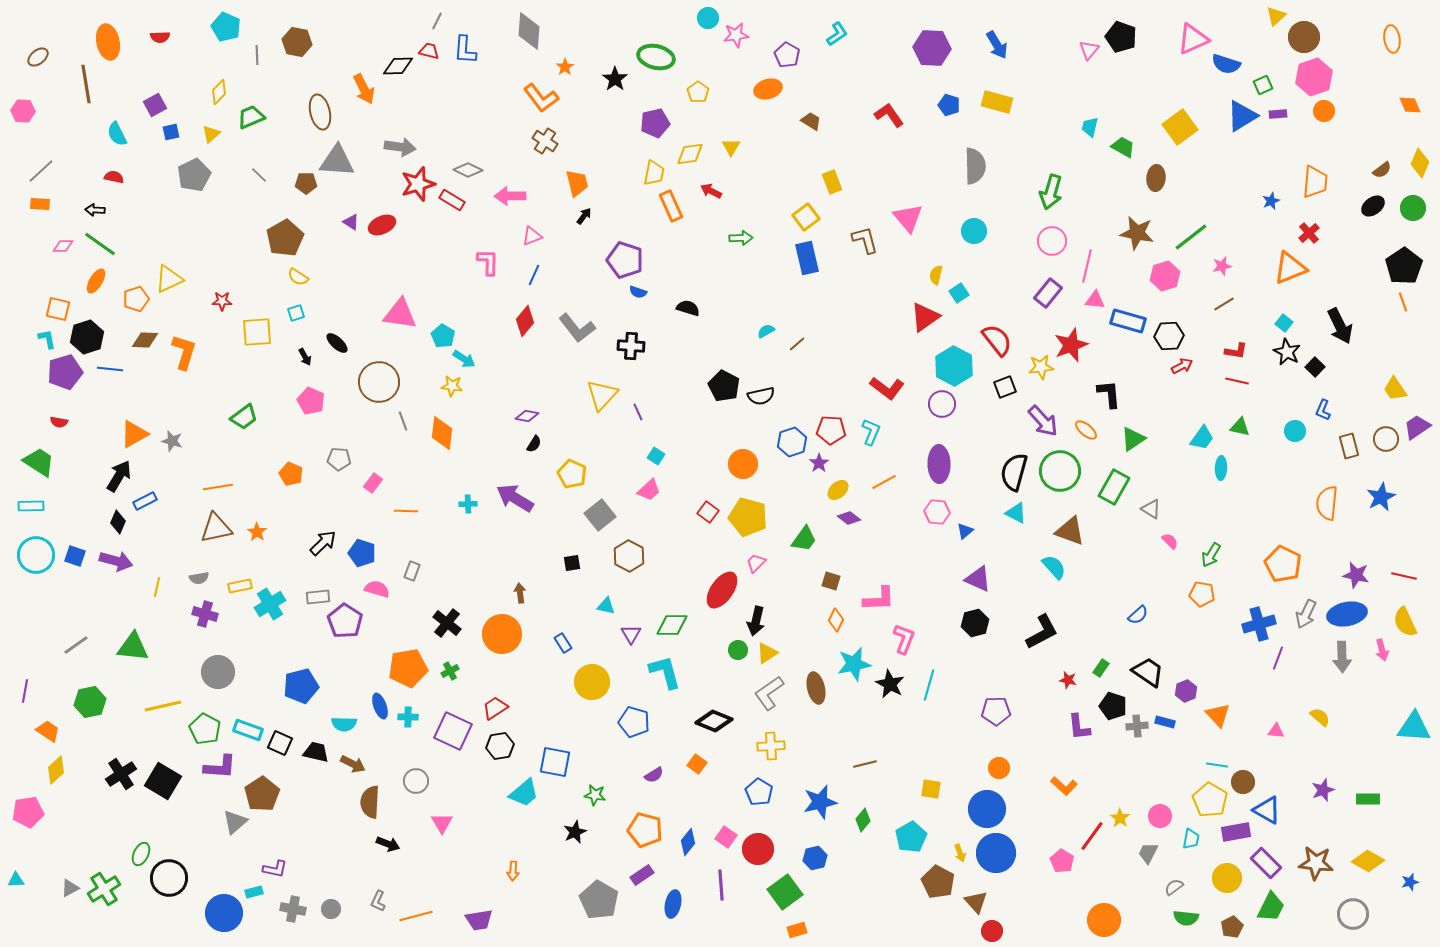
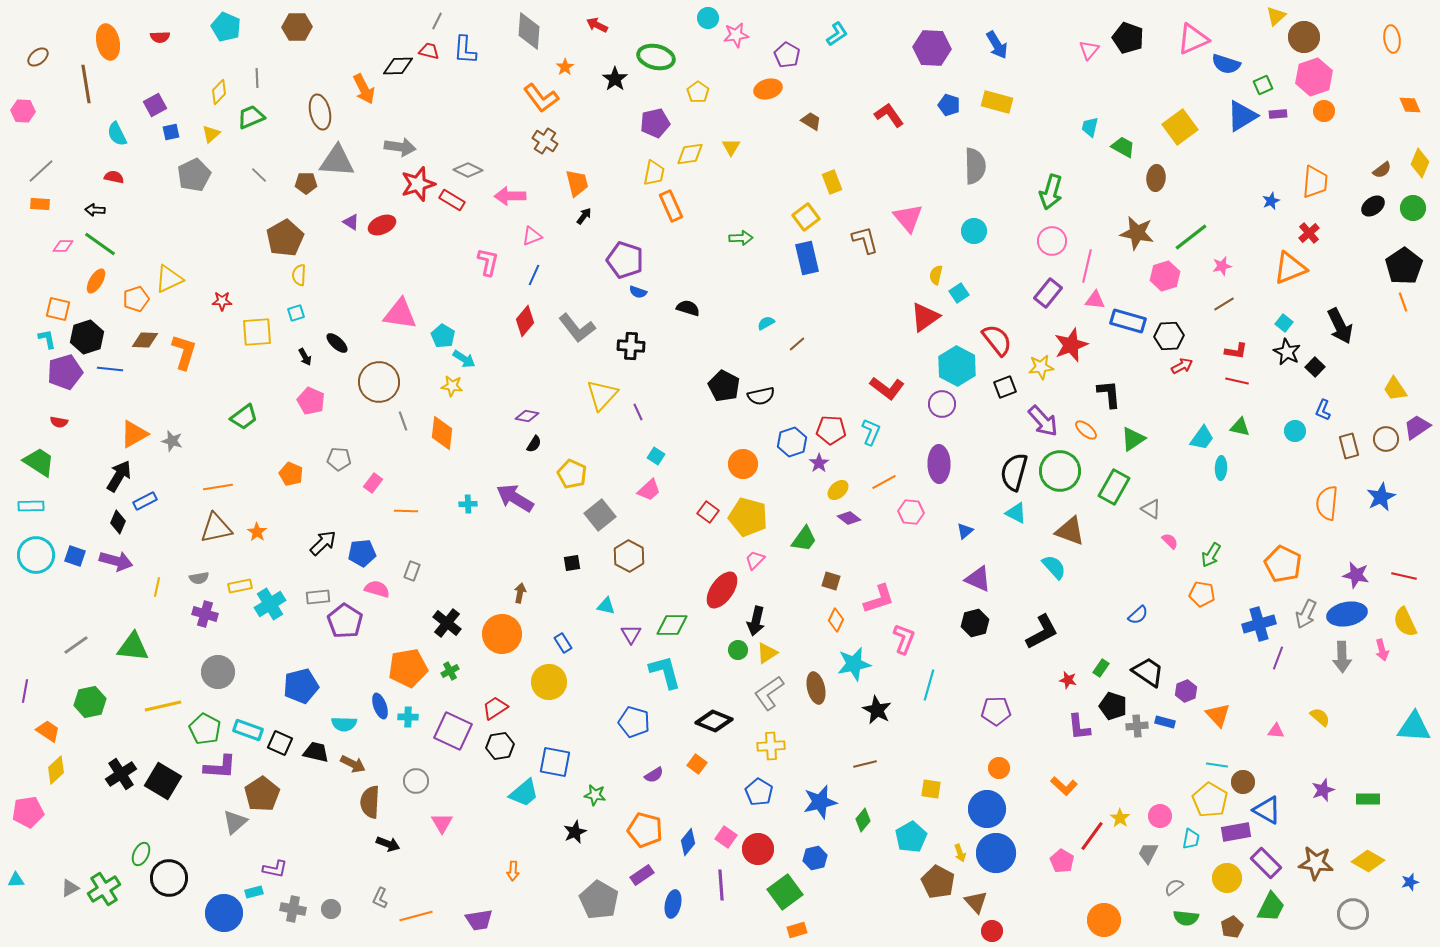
black pentagon at (1121, 37): moved 7 px right, 1 px down
brown hexagon at (297, 42): moved 15 px up; rotated 12 degrees counterclockwise
gray line at (257, 55): moved 23 px down
red arrow at (711, 191): moved 114 px left, 166 px up
pink L-shape at (488, 262): rotated 12 degrees clockwise
yellow semicircle at (298, 277): moved 1 px right, 2 px up; rotated 60 degrees clockwise
cyan semicircle at (766, 331): moved 8 px up
cyan hexagon at (954, 366): moved 3 px right
pink hexagon at (937, 512): moved 26 px left
blue pentagon at (362, 553): rotated 24 degrees counterclockwise
pink trapezoid at (756, 563): moved 1 px left, 3 px up
brown arrow at (520, 593): rotated 18 degrees clockwise
pink L-shape at (879, 599): rotated 16 degrees counterclockwise
yellow circle at (592, 682): moved 43 px left
black star at (890, 684): moved 13 px left, 26 px down
gray L-shape at (378, 901): moved 2 px right, 3 px up
